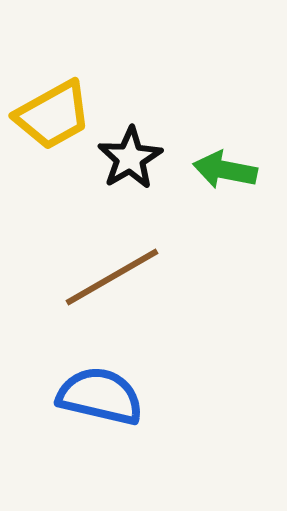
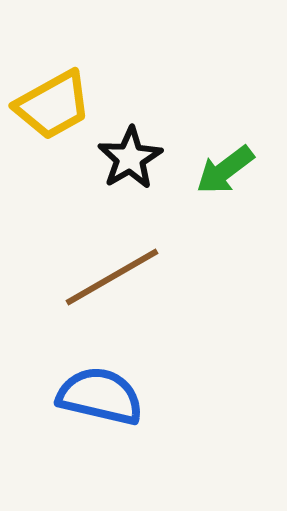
yellow trapezoid: moved 10 px up
green arrow: rotated 48 degrees counterclockwise
